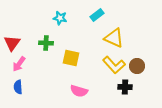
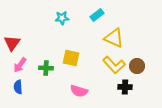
cyan star: moved 2 px right; rotated 16 degrees counterclockwise
green cross: moved 25 px down
pink arrow: moved 1 px right, 1 px down
